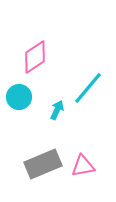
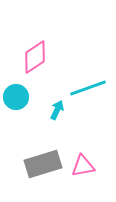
cyan line: rotated 30 degrees clockwise
cyan circle: moved 3 px left
gray rectangle: rotated 6 degrees clockwise
